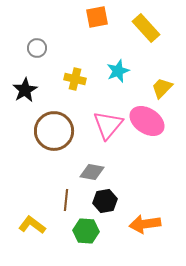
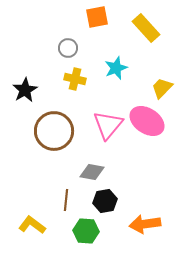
gray circle: moved 31 px right
cyan star: moved 2 px left, 3 px up
